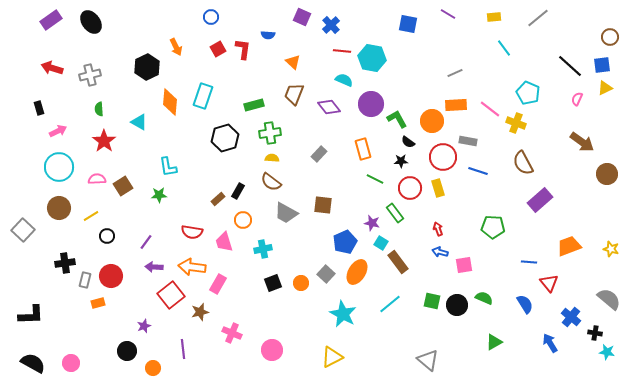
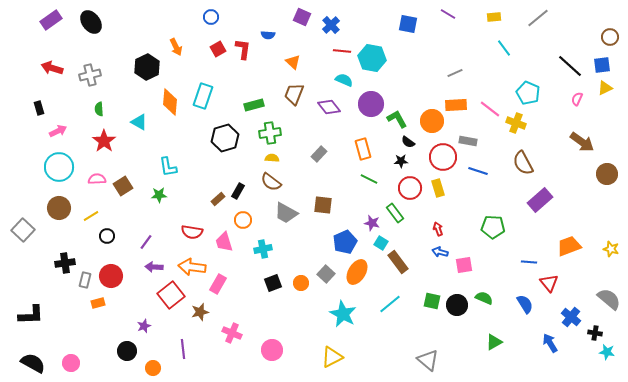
green line at (375, 179): moved 6 px left
